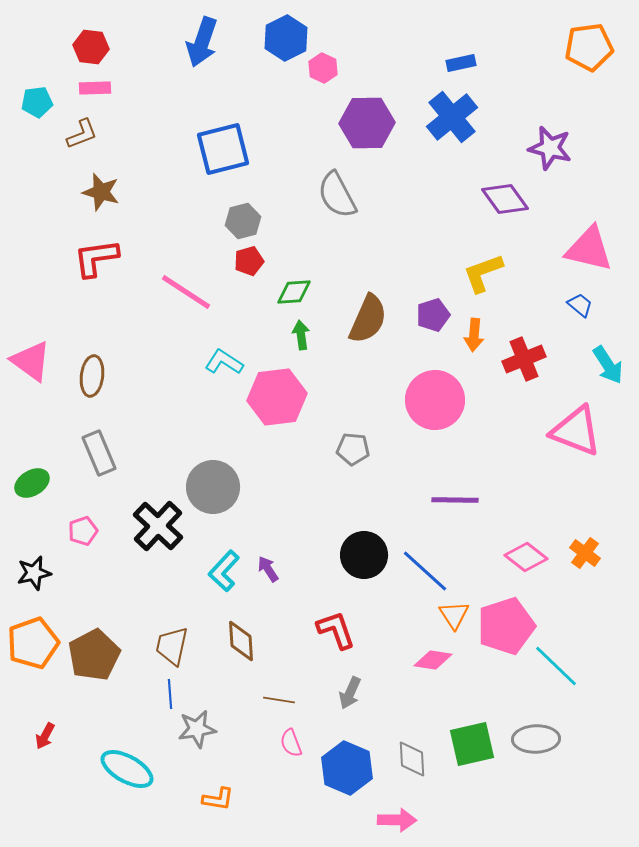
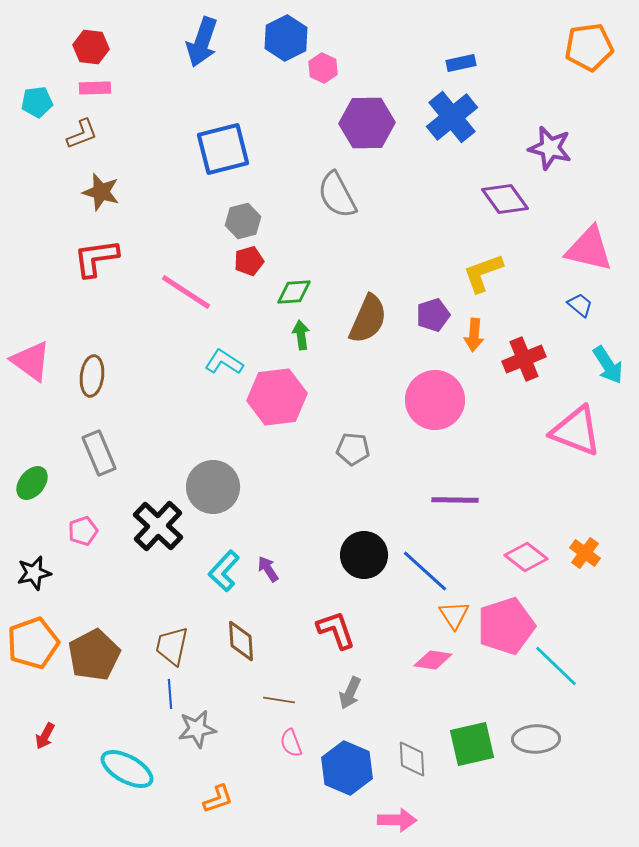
green ellipse at (32, 483): rotated 20 degrees counterclockwise
orange L-shape at (218, 799): rotated 28 degrees counterclockwise
